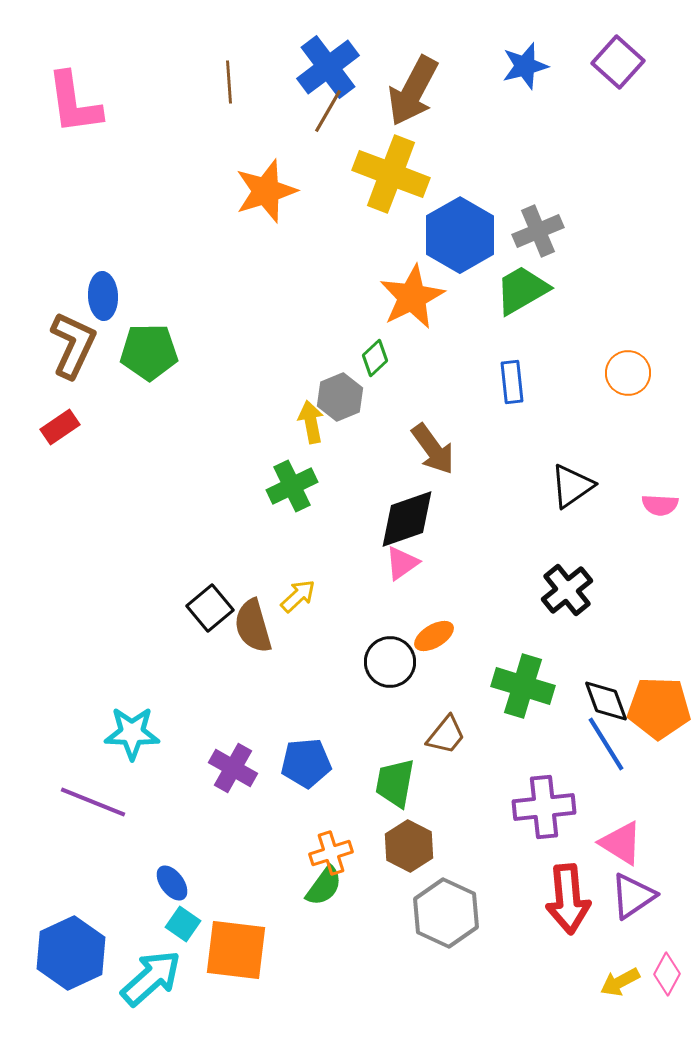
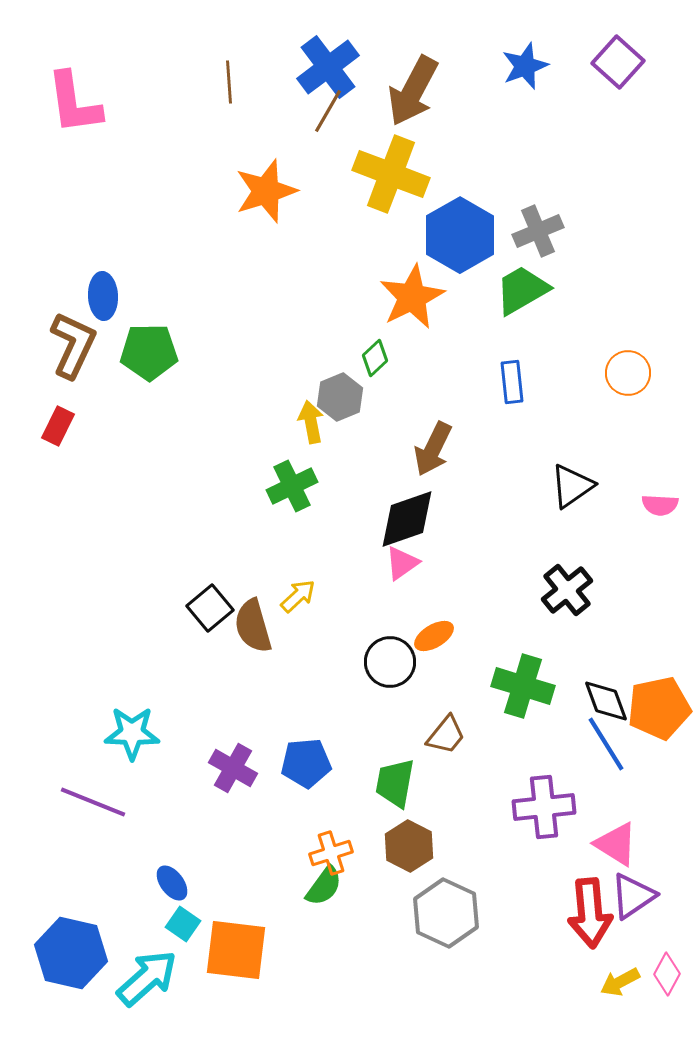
blue star at (525, 66): rotated 6 degrees counterclockwise
red rectangle at (60, 427): moved 2 px left, 1 px up; rotated 30 degrees counterclockwise
brown arrow at (433, 449): rotated 62 degrees clockwise
orange pentagon at (659, 708): rotated 14 degrees counterclockwise
pink triangle at (621, 843): moved 5 px left, 1 px down
red arrow at (568, 899): moved 22 px right, 14 px down
blue hexagon at (71, 953): rotated 22 degrees counterclockwise
cyan arrow at (151, 978): moved 4 px left
